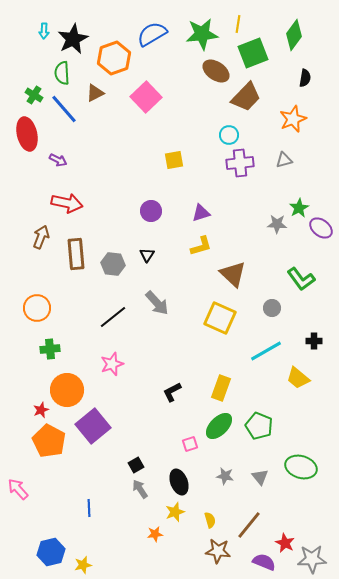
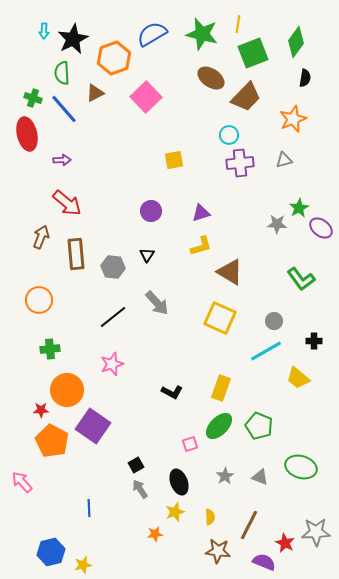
green star at (202, 34): rotated 20 degrees clockwise
green diamond at (294, 35): moved 2 px right, 7 px down
brown ellipse at (216, 71): moved 5 px left, 7 px down
green cross at (34, 95): moved 1 px left, 3 px down; rotated 12 degrees counterclockwise
purple arrow at (58, 160): moved 4 px right; rotated 30 degrees counterclockwise
red arrow at (67, 203): rotated 28 degrees clockwise
gray hexagon at (113, 264): moved 3 px down
brown triangle at (233, 274): moved 3 px left, 2 px up; rotated 12 degrees counterclockwise
orange circle at (37, 308): moved 2 px right, 8 px up
gray circle at (272, 308): moved 2 px right, 13 px down
black L-shape at (172, 392): rotated 125 degrees counterclockwise
red star at (41, 410): rotated 21 degrees clockwise
purple square at (93, 426): rotated 16 degrees counterclockwise
orange pentagon at (49, 441): moved 3 px right
gray star at (225, 476): rotated 30 degrees clockwise
gray triangle at (260, 477): rotated 30 degrees counterclockwise
pink arrow at (18, 489): moved 4 px right, 7 px up
yellow semicircle at (210, 520): moved 3 px up; rotated 14 degrees clockwise
brown line at (249, 525): rotated 12 degrees counterclockwise
gray star at (312, 559): moved 4 px right, 27 px up
